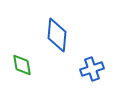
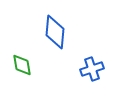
blue diamond: moved 2 px left, 3 px up
